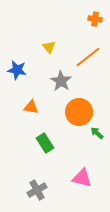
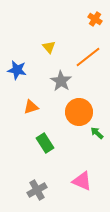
orange cross: rotated 24 degrees clockwise
orange triangle: rotated 28 degrees counterclockwise
pink triangle: moved 3 px down; rotated 10 degrees clockwise
